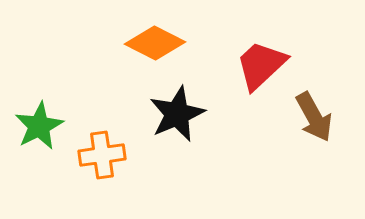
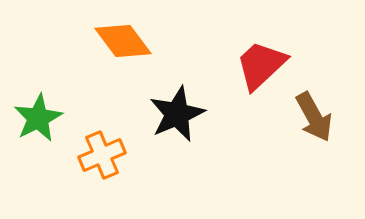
orange diamond: moved 32 px left, 2 px up; rotated 26 degrees clockwise
green star: moved 1 px left, 8 px up
orange cross: rotated 15 degrees counterclockwise
